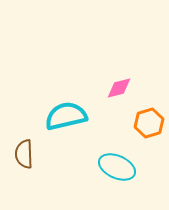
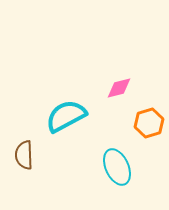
cyan semicircle: rotated 15 degrees counterclockwise
brown semicircle: moved 1 px down
cyan ellipse: rotated 42 degrees clockwise
